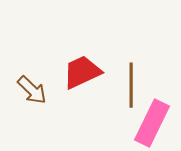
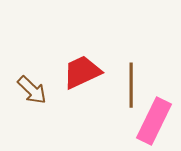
pink rectangle: moved 2 px right, 2 px up
